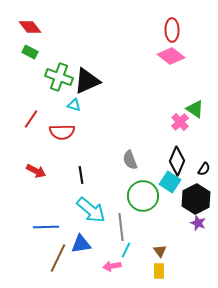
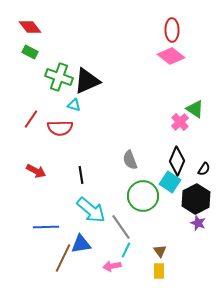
red semicircle: moved 2 px left, 4 px up
gray line: rotated 28 degrees counterclockwise
brown line: moved 5 px right
